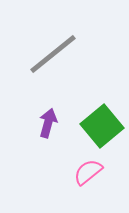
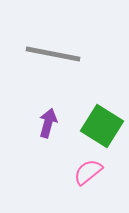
gray line: rotated 50 degrees clockwise
green square: rotated 18 degrees counterclockwise
